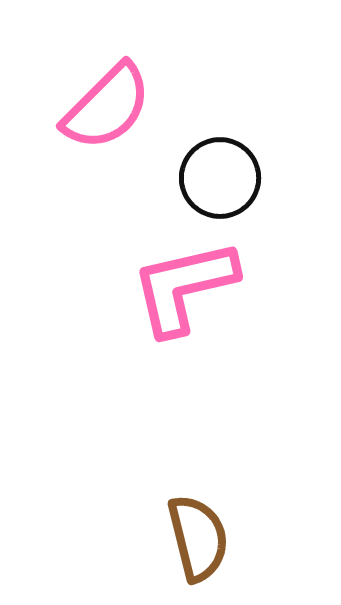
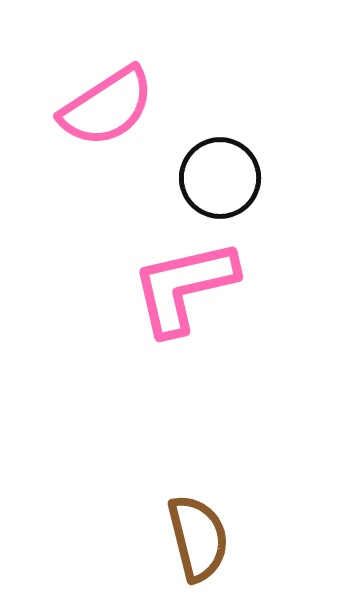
pink semicircle: rotated 12 degrees clockwise
